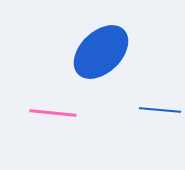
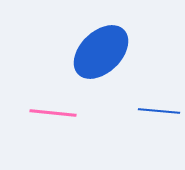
blue line: moved 1 px left, 1 px down
